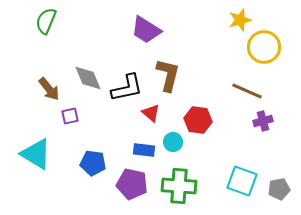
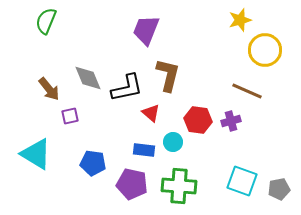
purple trapezoid: rotated 80 degrees clockwise
yellow circle: moved 1 px right, 3 px down
purple cross: moved 32 px left
